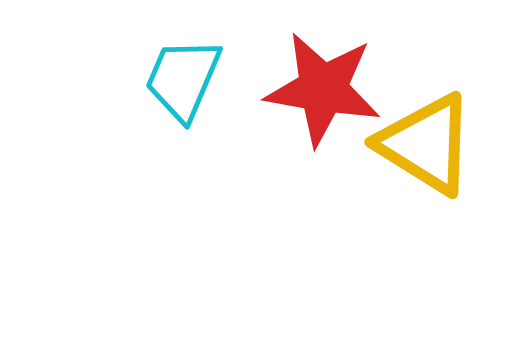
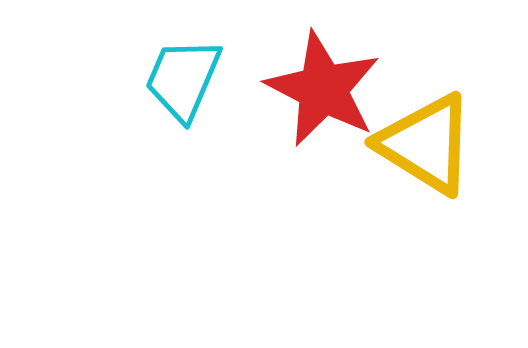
red star: rotated 17 degrees clockwise
